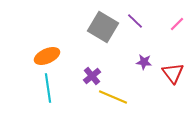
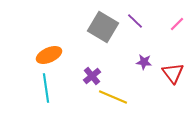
orange ellipse: moved 2 px right, 1 px up
cyan line: moved 2 px left
